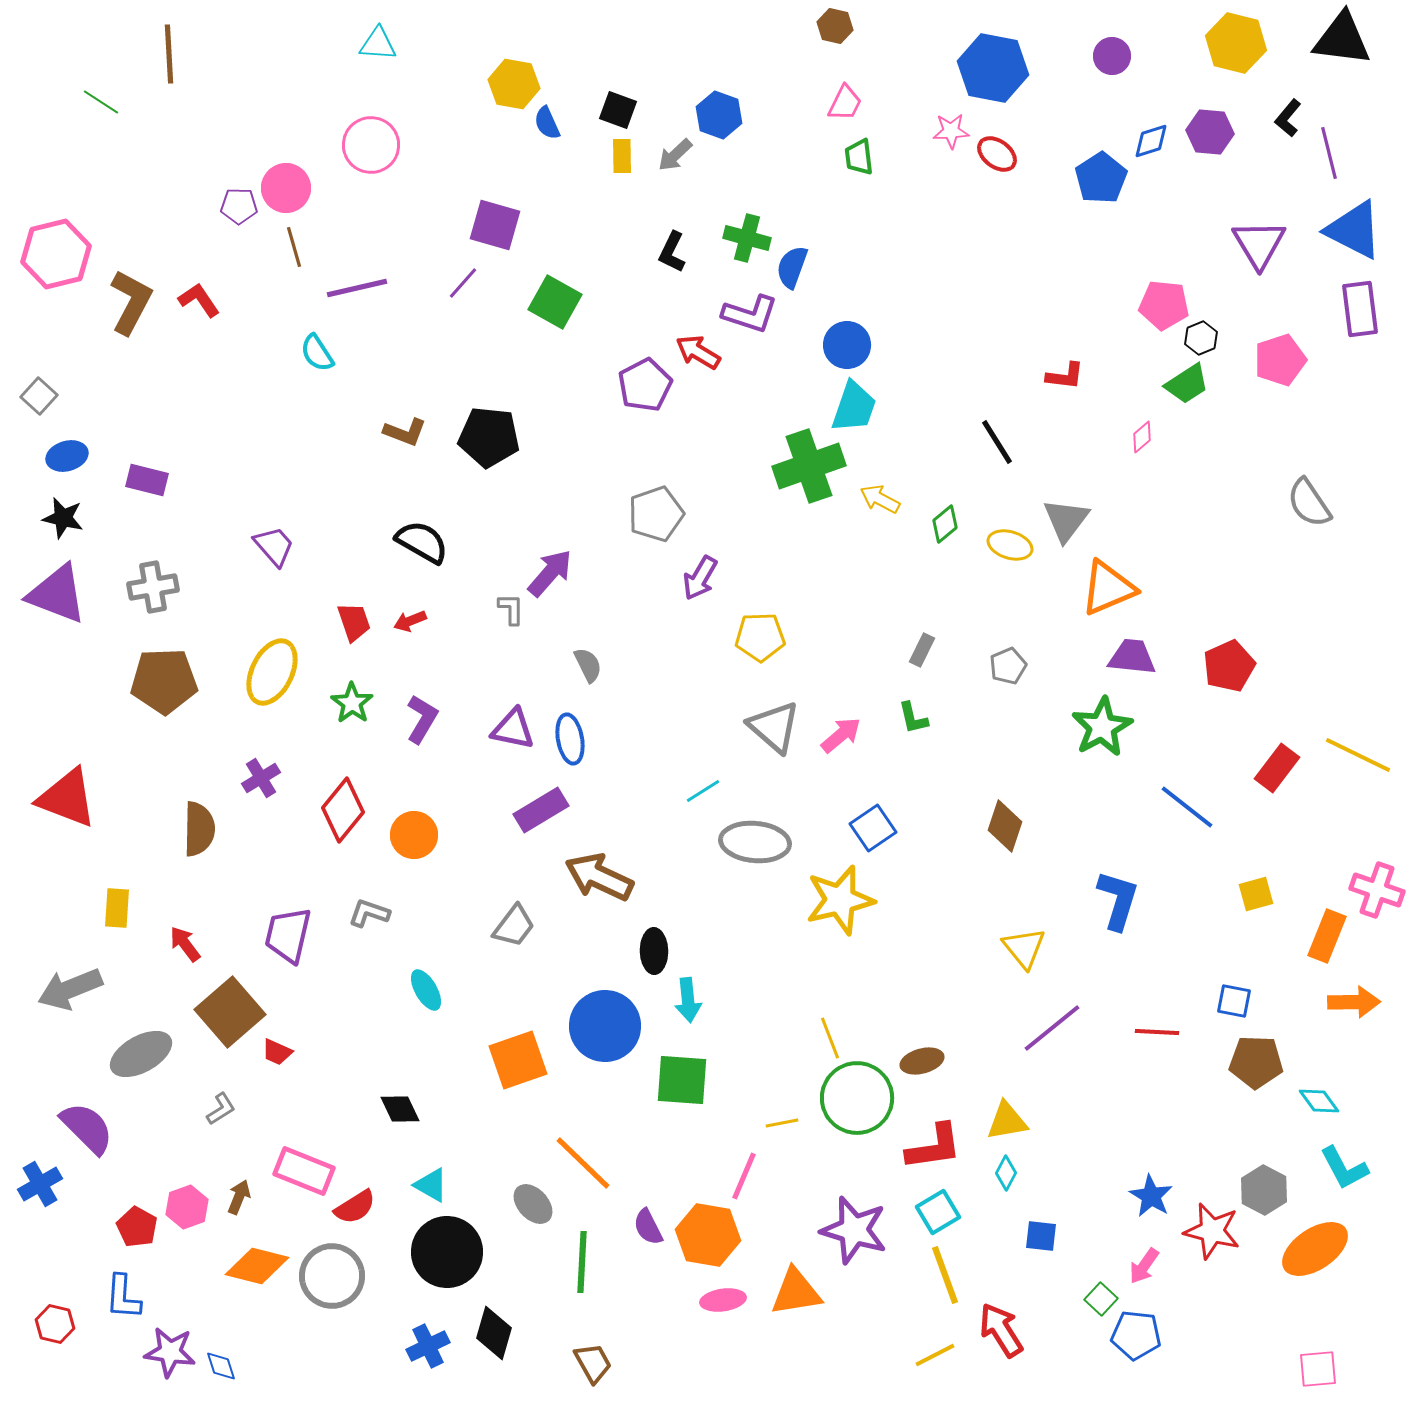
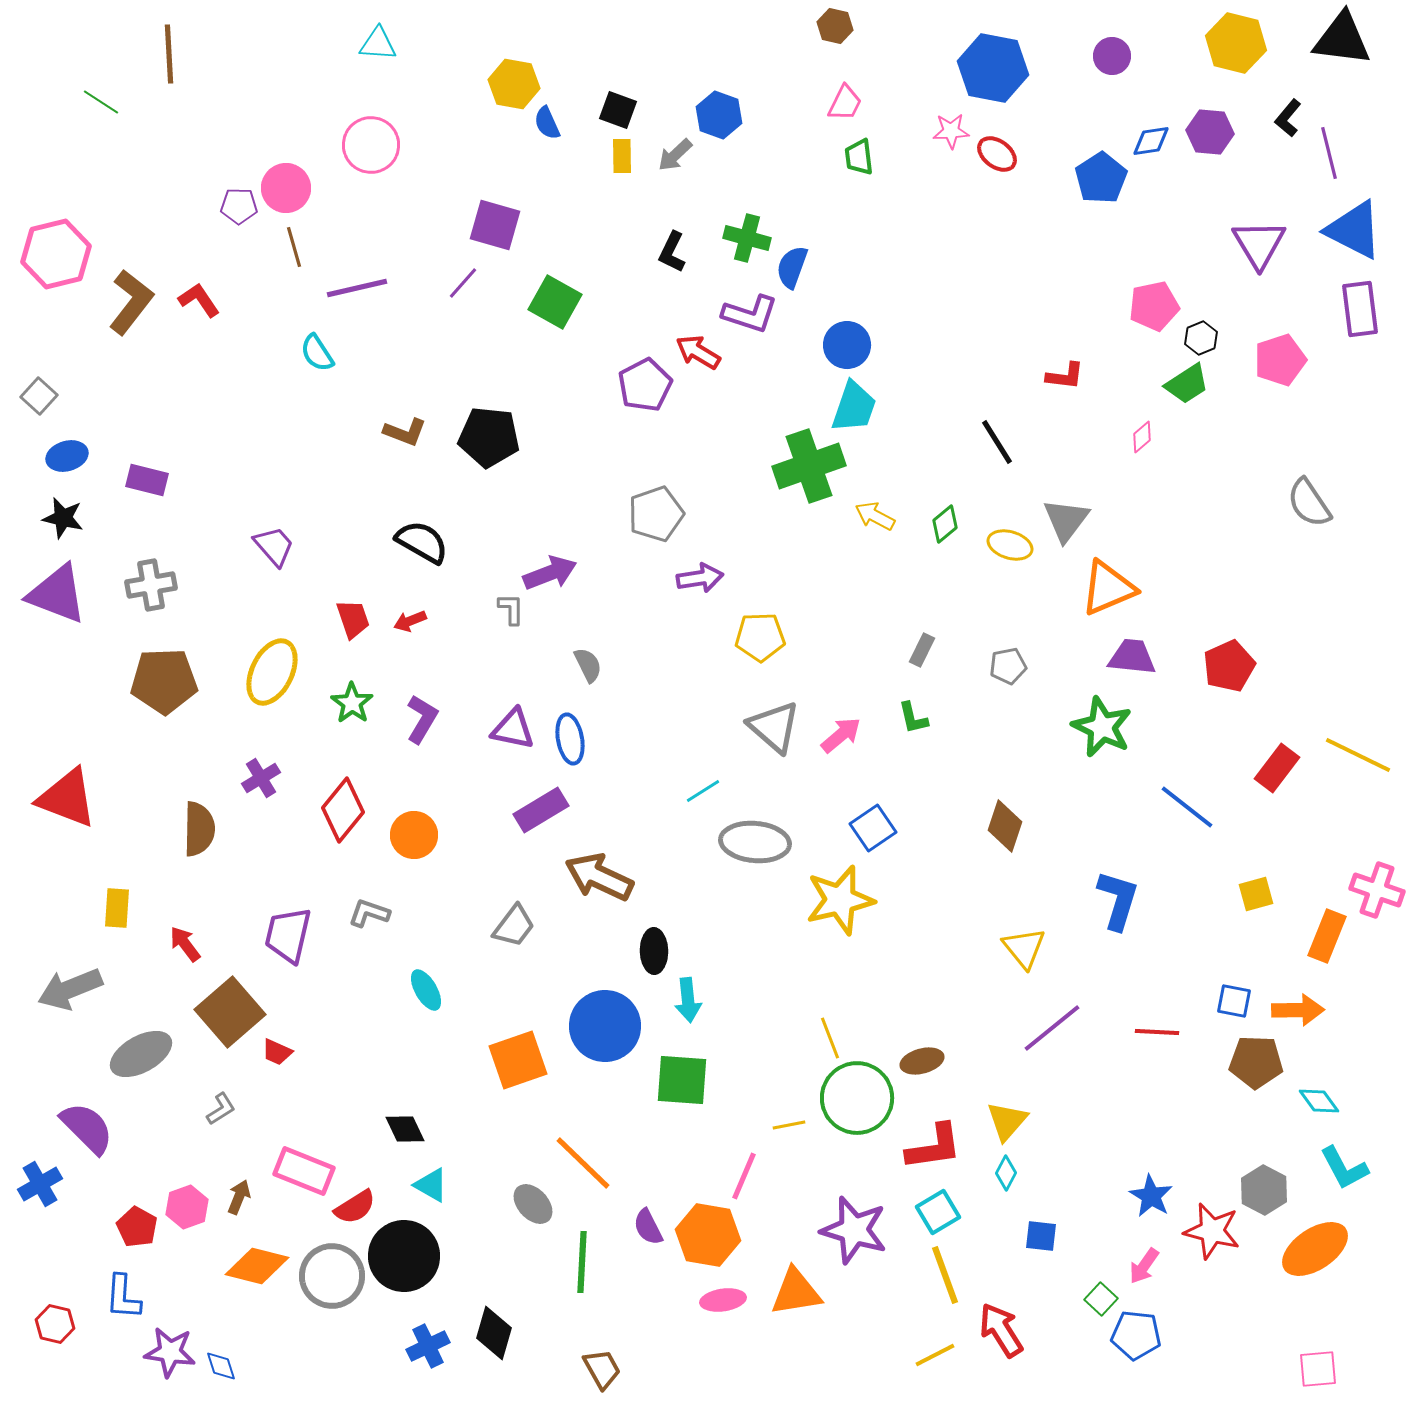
blue diamond at (1151, 141): rotated 9 degrees clockwise
brown L-shape at (131, 302): rotated 10 degrees clockwise
pink pentagon at (1164, 305): moved 10 px left, 1 px down; rotated 18 degrees counterclockwise
yellow arrow at (880, 499): moved 5 px left, 17 px down
purple arrow at (550, 573): rotated 28 degrees clockwise
purple arrow at (700, 578): rotated 129 degrees counterclockwise
gray cross at (153, 587): moved 2 px left, 2 px up
red trapezoid at (354, 622): moved 1 px left, 3 px up
gray pentagon at (1008, 666): rotated 12 degrees clockwise
green star at (1102, 727): rotated 18 degrees counterclockwise
orange arrow at (1354, 1002): moved 56 px left, 8 px down
black diamond at (400, 1109): moved 5 px right, 20 px down
yellow triangle at (1007, 1121): rotated 39 degrees counterclockwise
yellow line at (782, 1123): moved 7 px right, 2 px down
black circle at (447, 1252): moved 43 px left, 4 px down
brown trapezoid at (593, 1363): moved 9 px right, 6 px down
